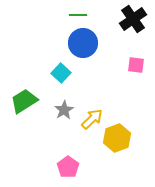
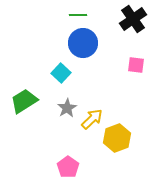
gray star: moved 3 px right, 2 px up
